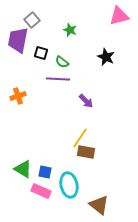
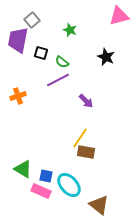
purple line: moved 1 px down; rotated 30 degrees counterclockwise
blue square: moved 1 px right, 4 px down
cyan ellipse: rotated 30 degrees counterclockwise
